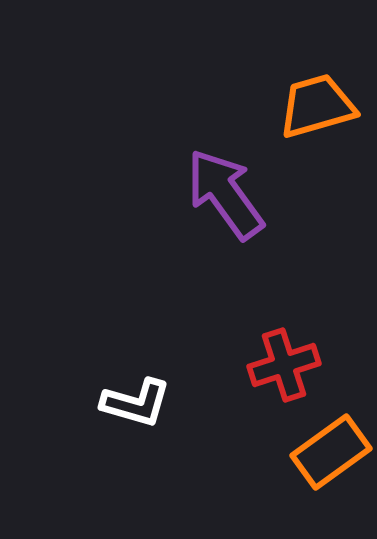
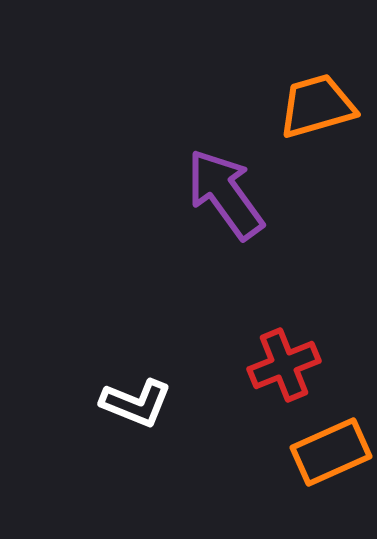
red cross: rotated 4 degrees counterclockwise
white L-shape: rotated 6 degrees clockwise
orange rectangle: rotated 12 degrees clockwise
